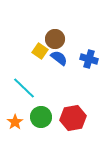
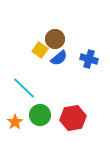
yellow square: moved 1 px up
blue semicircle: rotated 102 degrees clockwise
green circle: moved 1 px left, 2 px up
